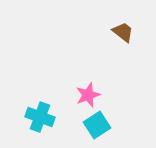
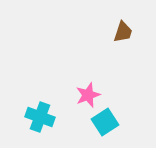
brown trapezoid: rotated 70 degrees clockwise
cyan square: moved 8 px right, 3 px up
